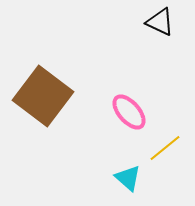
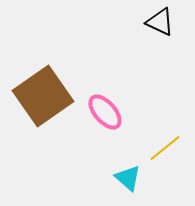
brown square: rotated 18 degrees clockwise
pink ellipse: moved 24 px left
